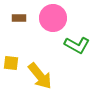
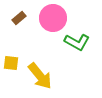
brown rectangle: rotated 40 degrees counterclockwise
green L-shape: moved 3 px up
